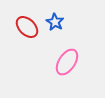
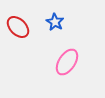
red ellipse: moved 9 px left
